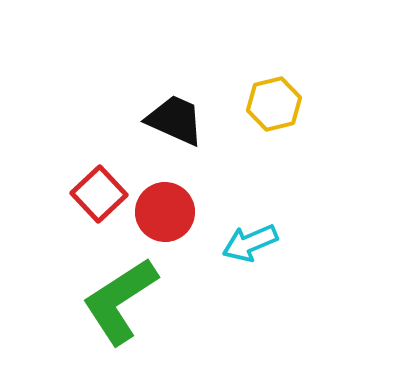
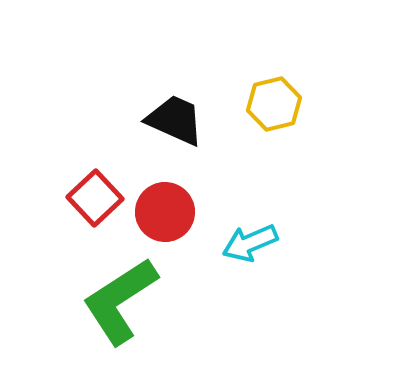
red square: moved 4 px left, 4 px down
